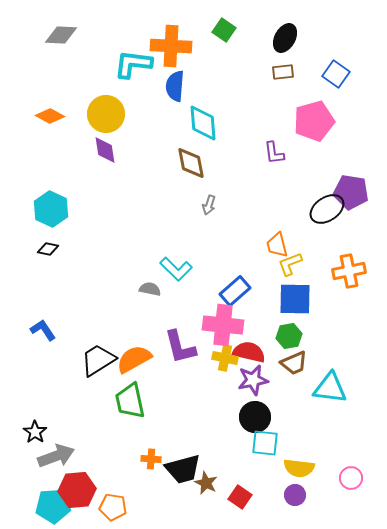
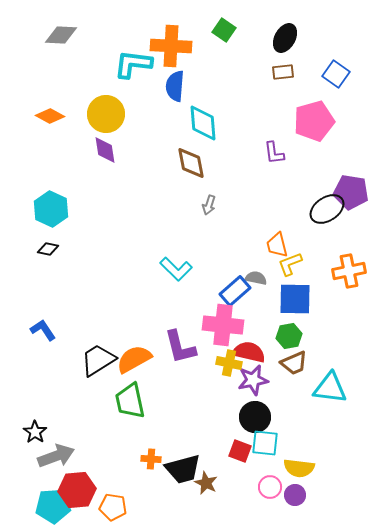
gray semicircle at (150, 289): moved 106 px right, 11 px up
yellow cross at (225, 358): moved 4 px right, 5 px down
pink circle at (351, 478): moved 81 px left, 9 px down
red square at (240, 497): moved 46 px up; rotated 15 degrees counterclockwise
